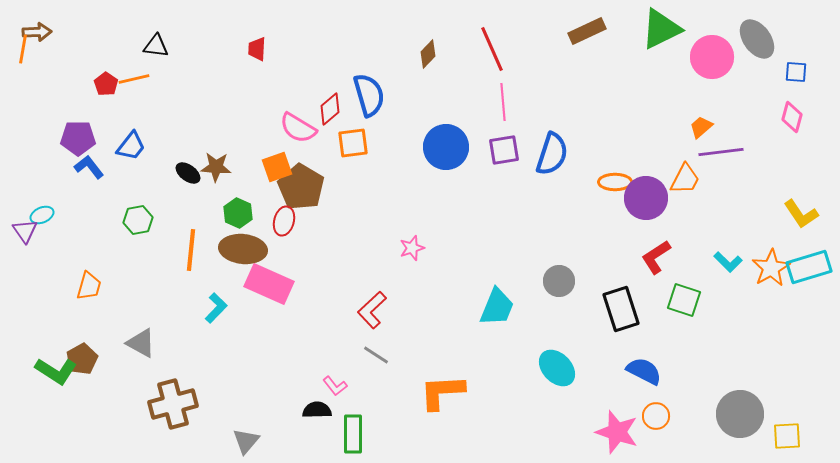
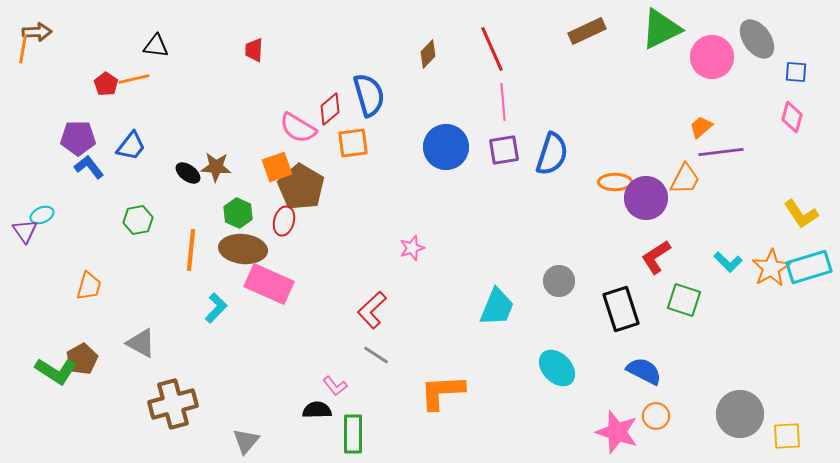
red trapezoid at (257, 49): moved 3 px left, 1 px down
